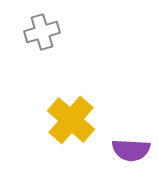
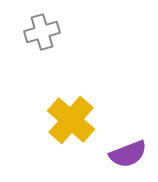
purple semicircle: moved 3 px left, 4 px down; rotated 24 degrees counterclockwise
